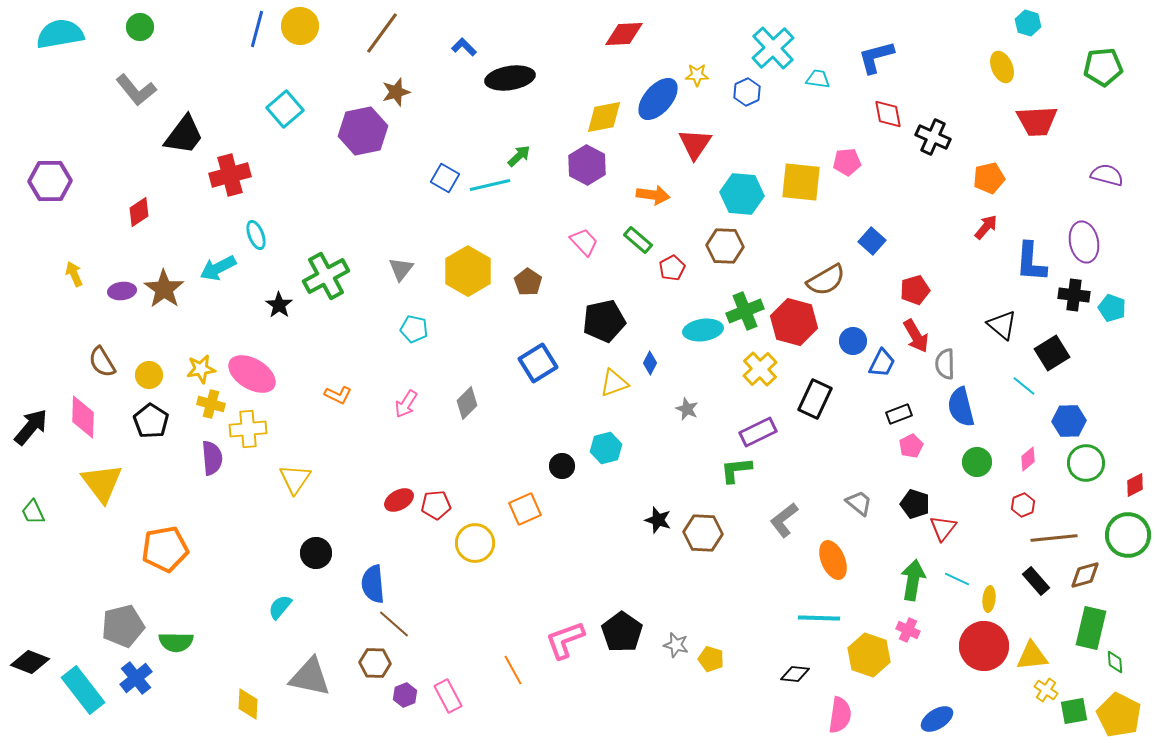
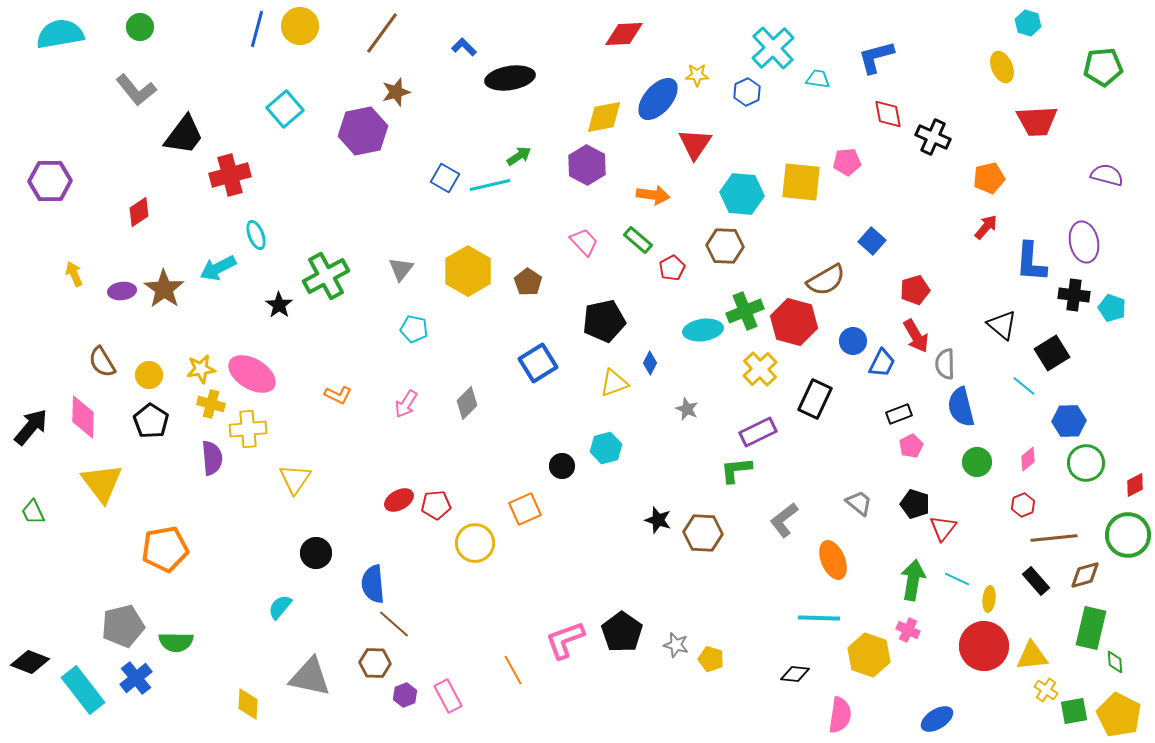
green arrow at (519, 156): rotated 10 degrees clockwise
